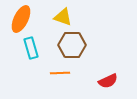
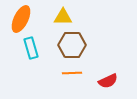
yellow triangle: rotated 18 degrees counterclockwise
orange line: moved 12 px right
